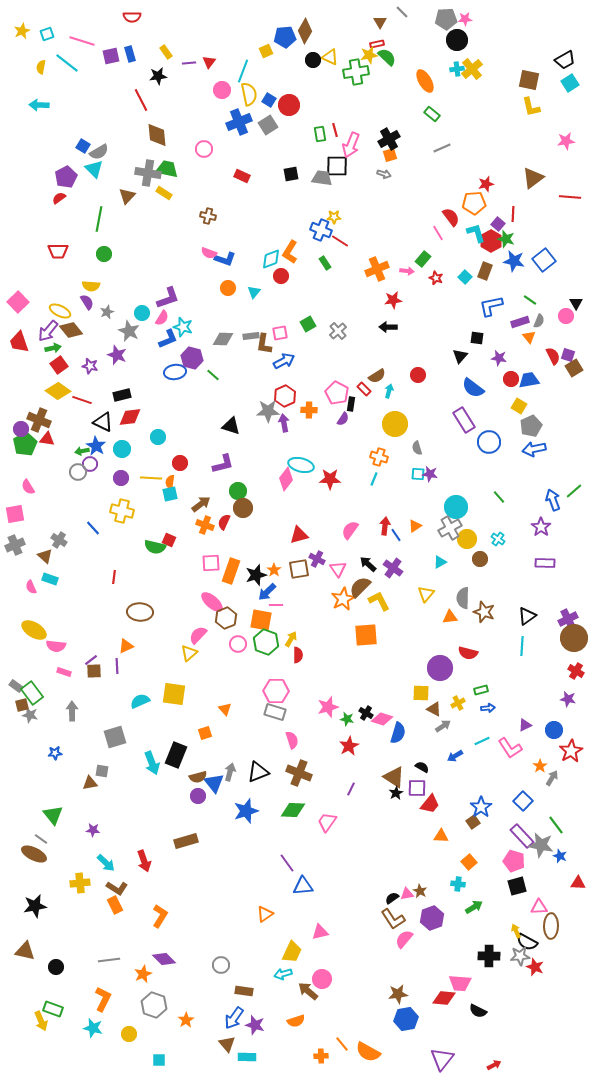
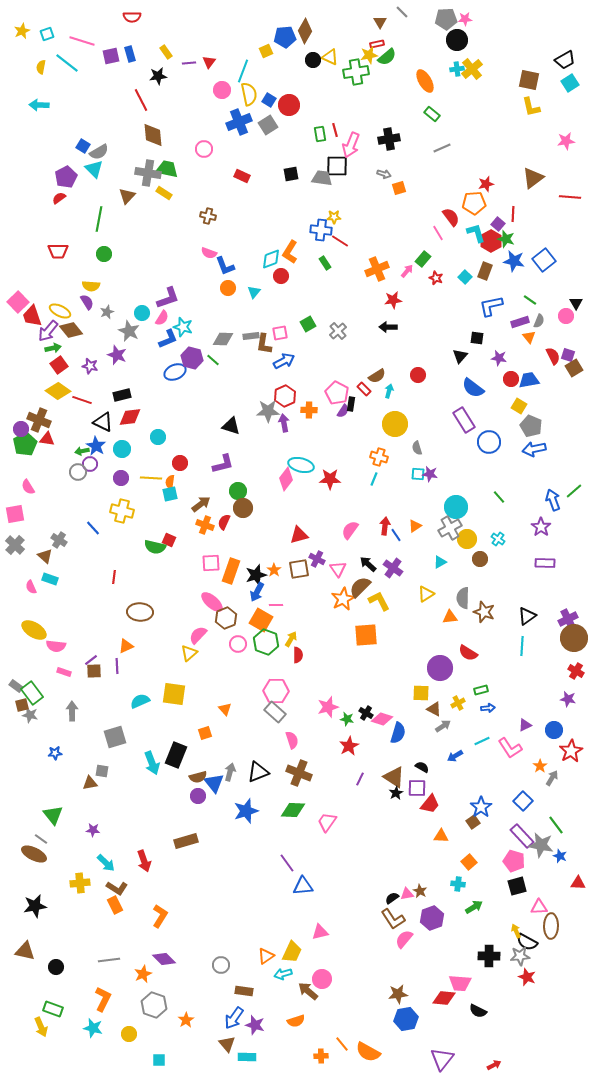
green semicircle at (387, 57): rotated 96 degrees clockwise
brown diamond at (157, 135): moved 4 px left
black cross at (389, 139): rotated 20 degrees clockwise
orange square at (390, 155): moved 9 px right, 33 px down
blue cross at (321, 230): rotated 15 degrees counterclockwise
blue L-shape at (225, 259): moved 7 px down; rotated 50 degrees clockwise
pink arrow at (407, 271): rotated 56 degrees counterclockwise
red trapezoid at (19, 342): moved 13 px right, 26 px up
blue ellipse at (175, 372): rotated 15 degrees counterclockwise
green line at (213, 375): moved 15 px up
purple semicircle at (343, 419): moved 8 px up
gray pentagon at (531, 426): rotated 25 degrees counterclockwise
gray cross at (15, 545): rotated 24 degrees counterclockwise
blue arrow at (267, 592): moved 10 px left; rotated 18 degrees counterclockwise
yellow triangle at (426, 594): rotated 18 degrees clockwise
orange square at (261, 620): rotated 20 degrees clockwise
red semicircle at (468, 653): rotated 18 degrees clockwise
gray rectangle at (275, 712): rotated 25 degrees clockwise
purple line at (351, 789): moved 9 px right, 10 px up
orange triangle at (265, 914): moved 1 px right, 42 px down
red star at (535, 967): moved 8 px left, 10 px down
yellow arrow at (41, 1021): moved 6 px down
